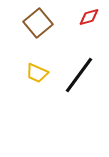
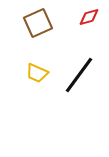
brown square: rotated 16 degrees clockwise
